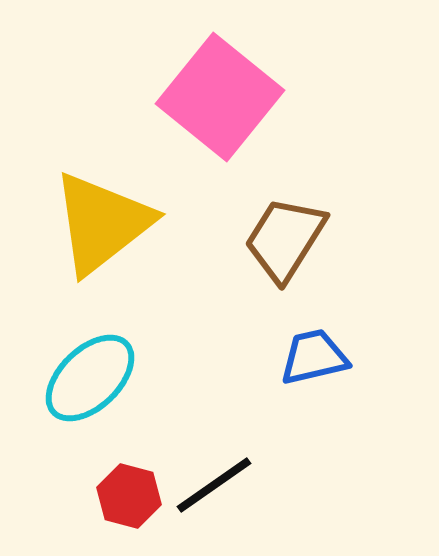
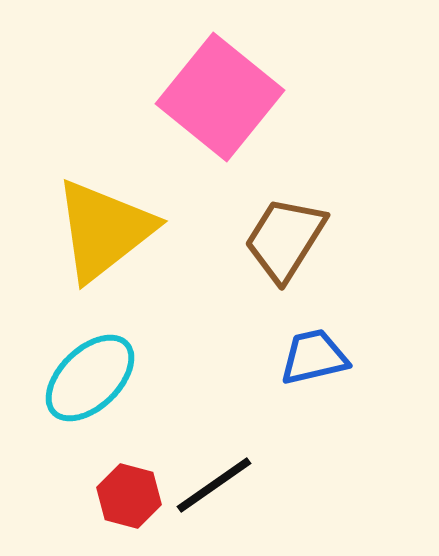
yellow triangle: moved 2 px right, 7 px down
